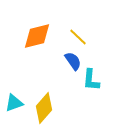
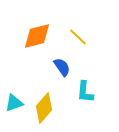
blue semicircle: moved 11 px left, 6 px down
cyan L-shape: moved 6 px left, 12 px down
